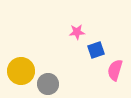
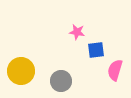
pink star: rotated 14 degrees clockwise
blue square: rotated 12 degrees clockwise
gray circle: moved 13 px right, 3 px up
